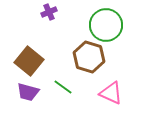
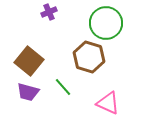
green circle: moved 2 px up
green line: rotated 12 degrees clockwise
pink triangle: moved 3 px left, 10 px down
